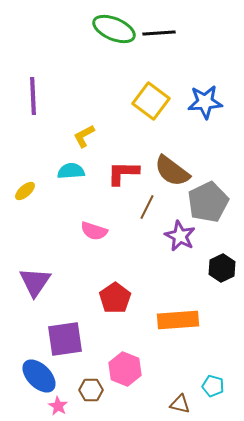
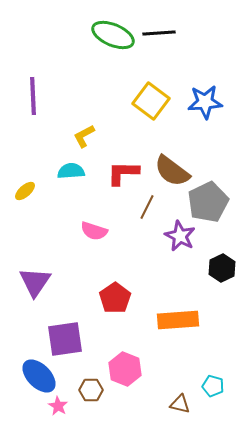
green ellipse: moved 1 px left, 6 px down
